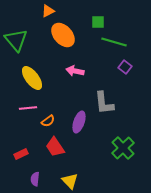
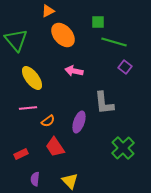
pink arrow: moved 1 px left
